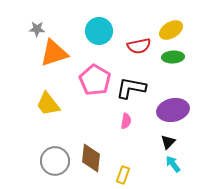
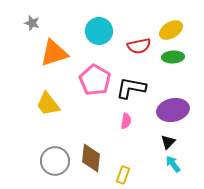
gray star: moved 5 px left, 6 px up; rotated 14 degrees clockwise
